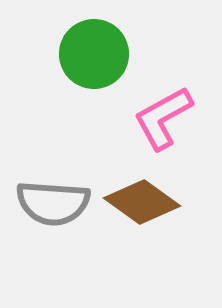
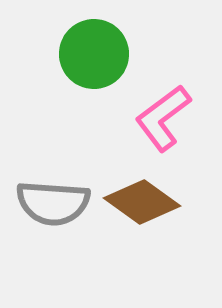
pink L-shape: rotated 8 degrees counterclockwise
